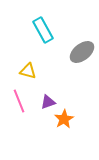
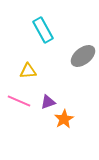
gray ellipse: moved 1 px right, 4 px down
yellow triangle: rotated 18 degrees counterclockwise
pink line: rotated 45 degrees counterclockwise
